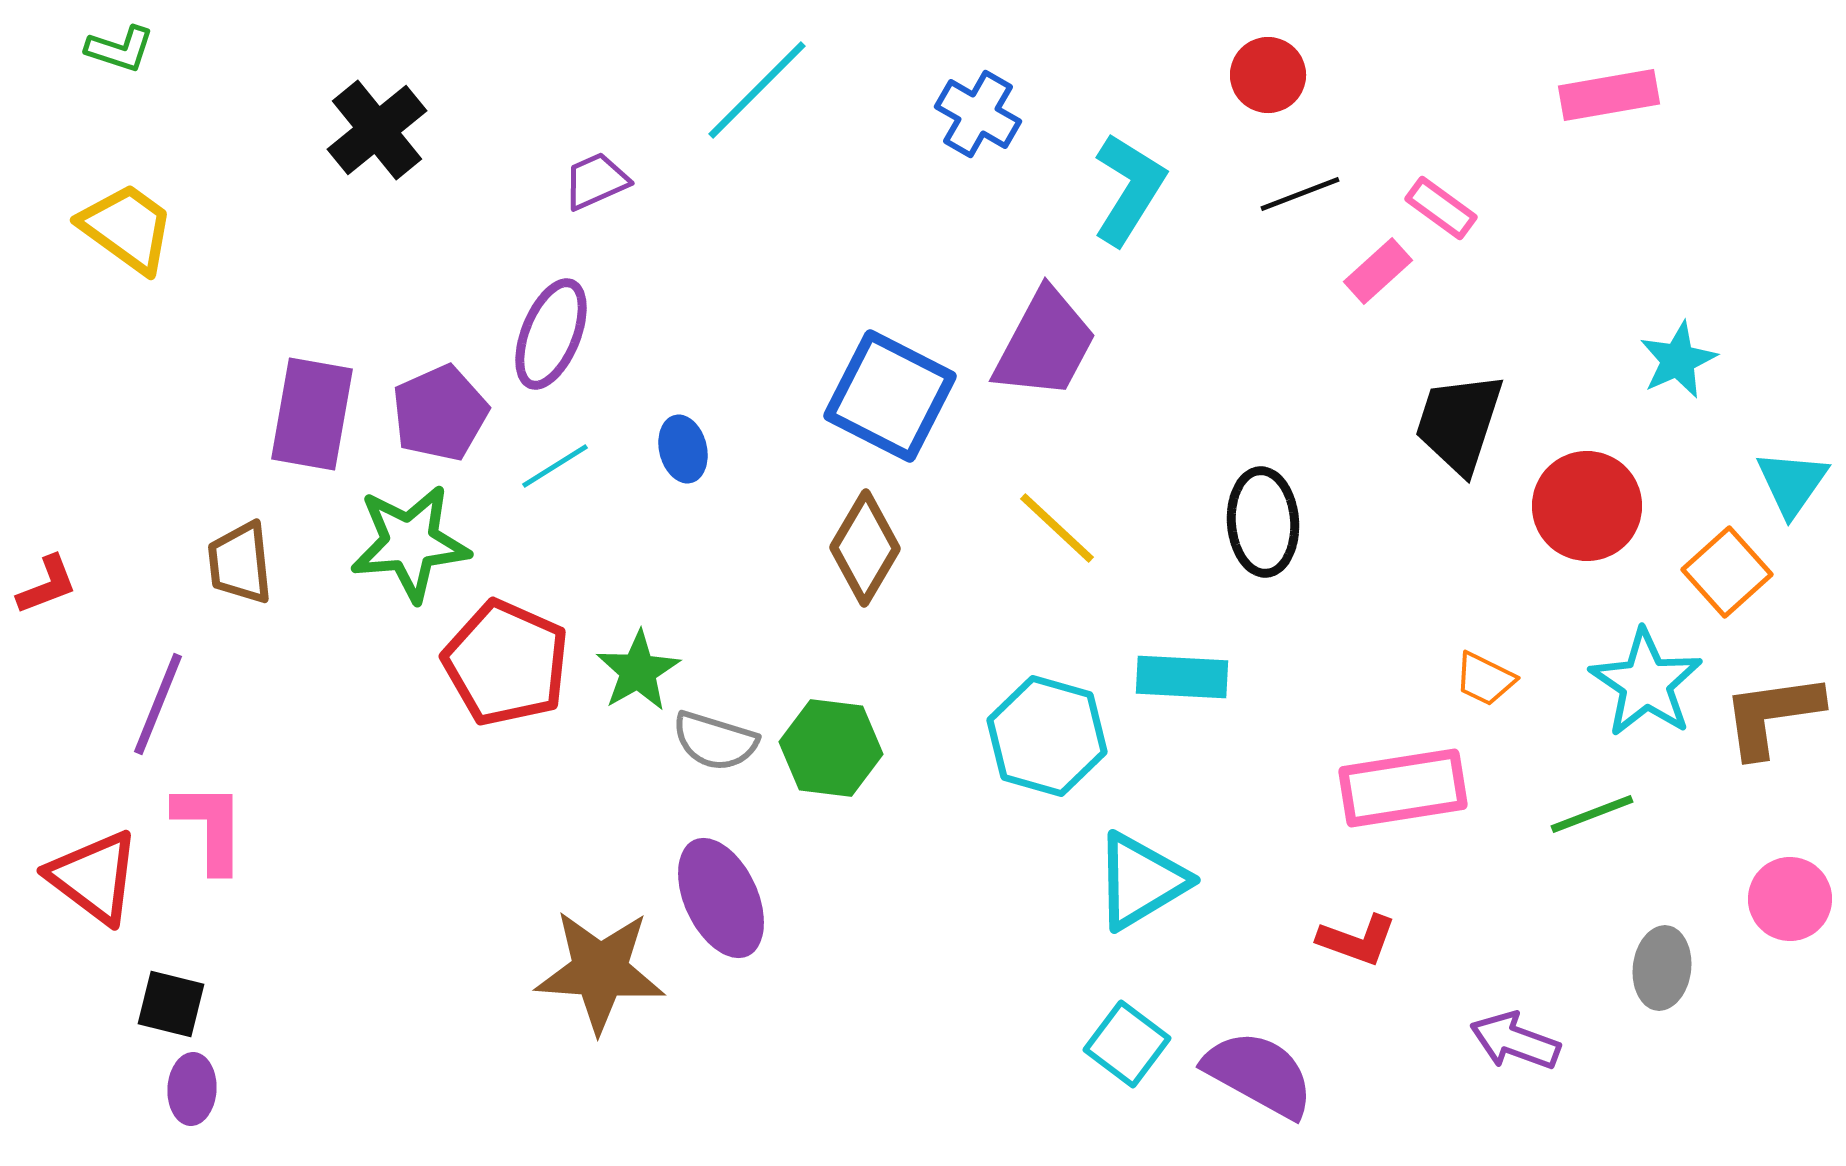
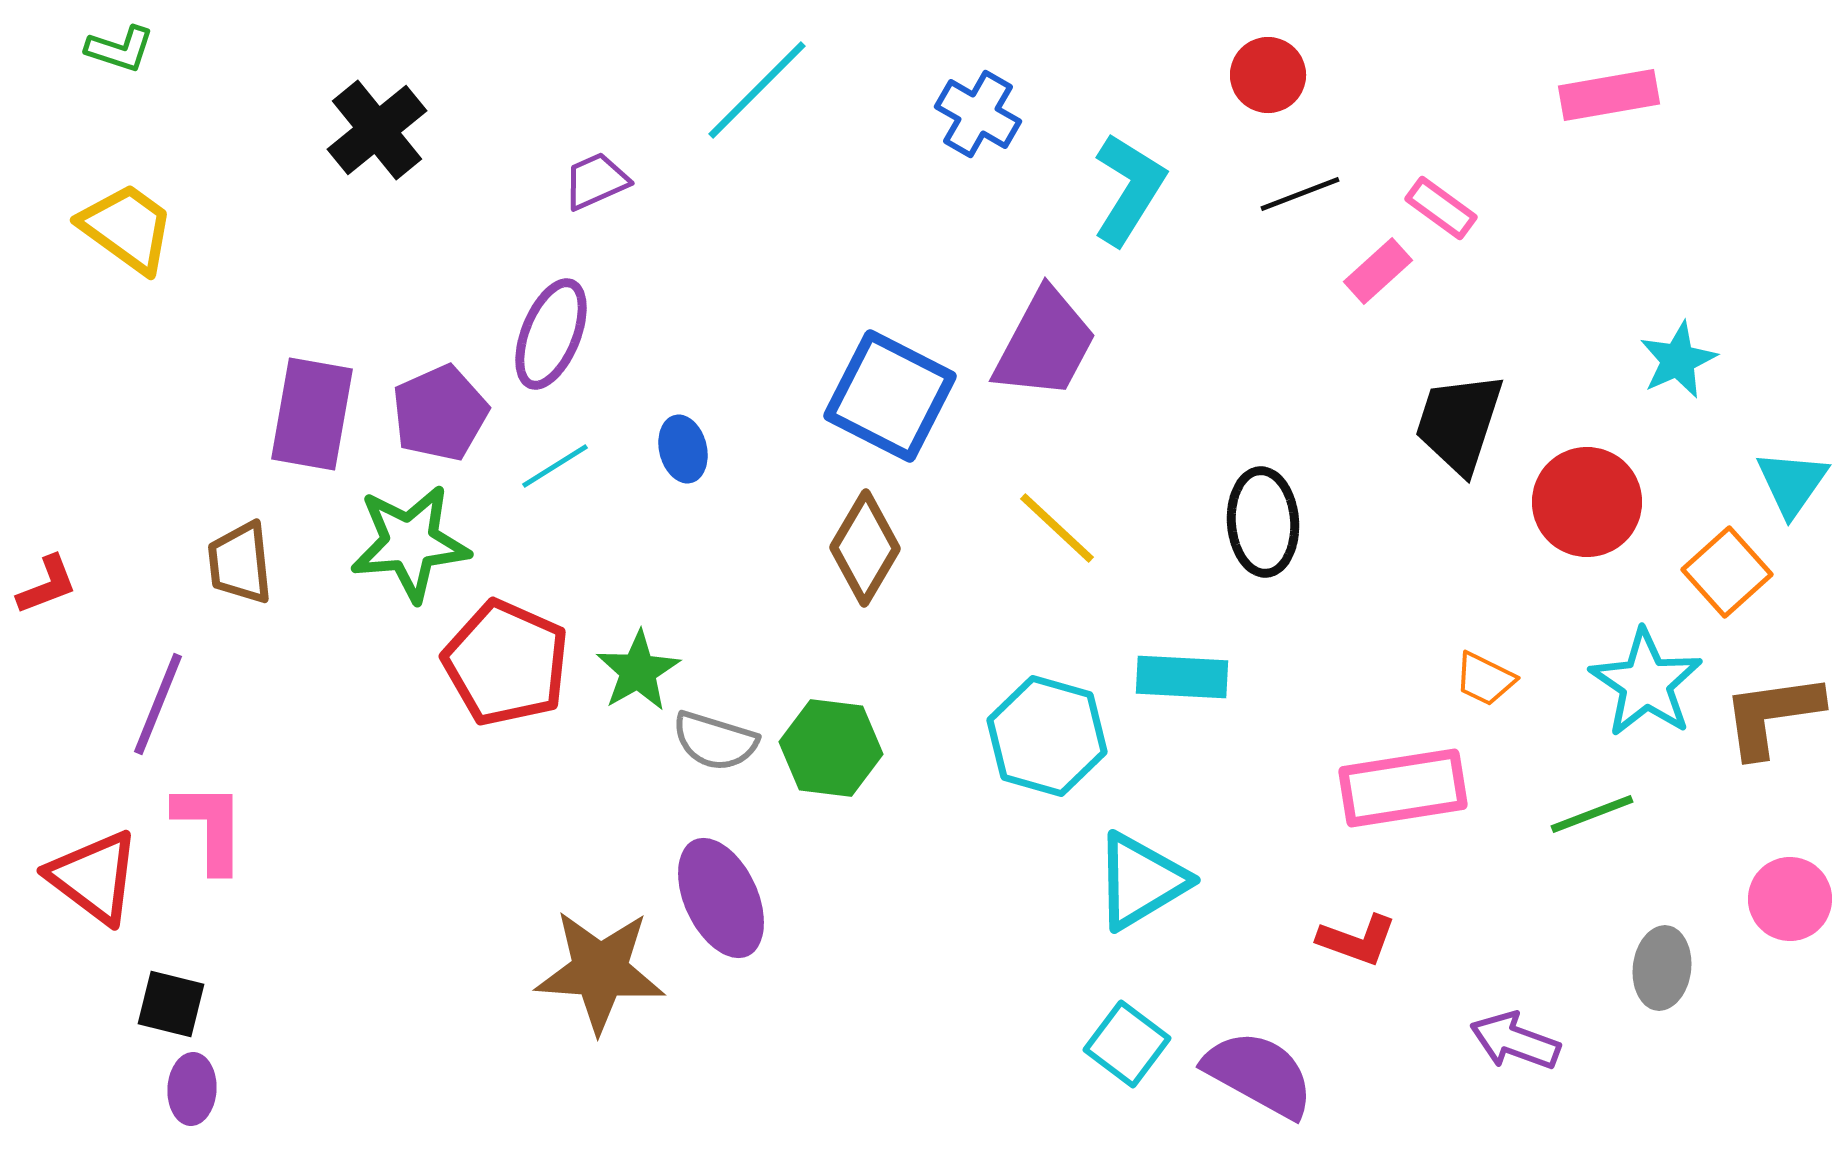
red circle at (1587, 506): moved 4 px up
